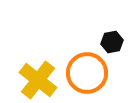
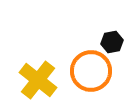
orange circle: moved 4 px right, 2 px up
